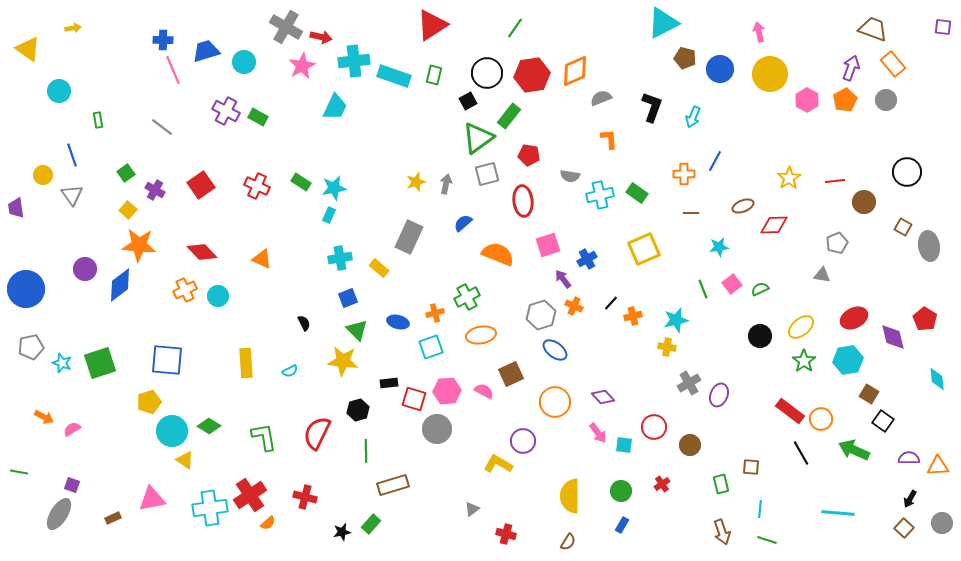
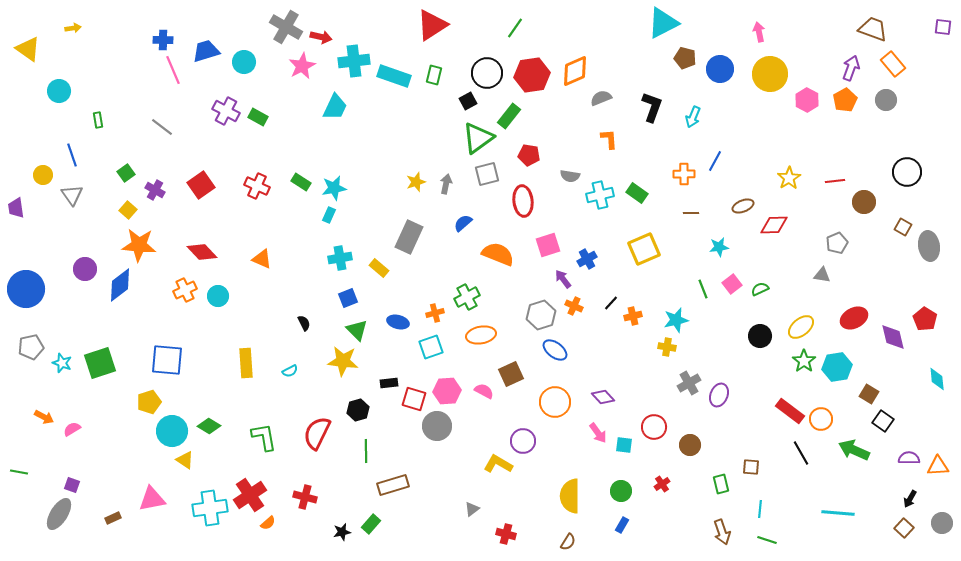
cyan hexagon at (848, 360): moved 11 px left, 7 px down
gray circle at (437, 429): moved 3 px up
